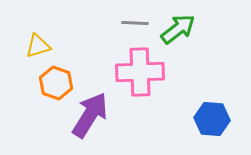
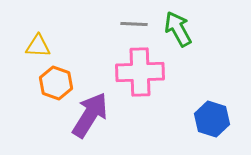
gray line: moved 1 px left, 1 px down
green arrow: rotated 81 degrees counterclockwise
yellow triangle: rotated 20 degrees clockwise
blue hexagon: rotated 12 degrees clockwise
